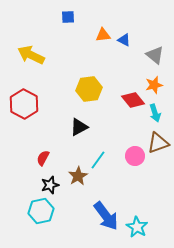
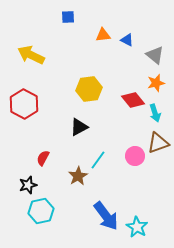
blue triangle: moved 3 px right
orange star: moved 2 px right, 2 px up
black star: moved 22 px left
